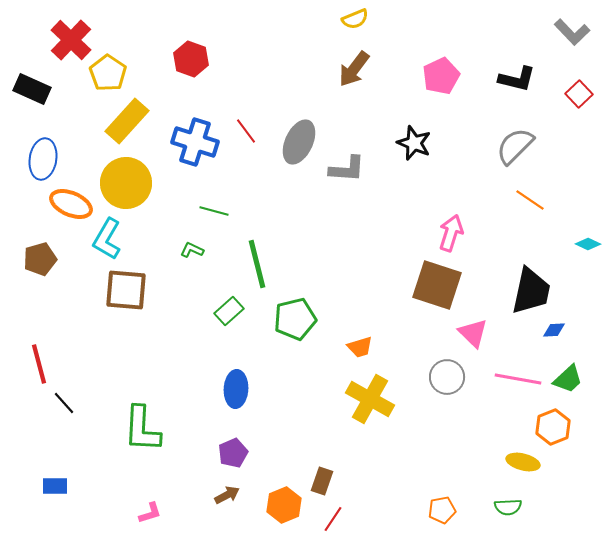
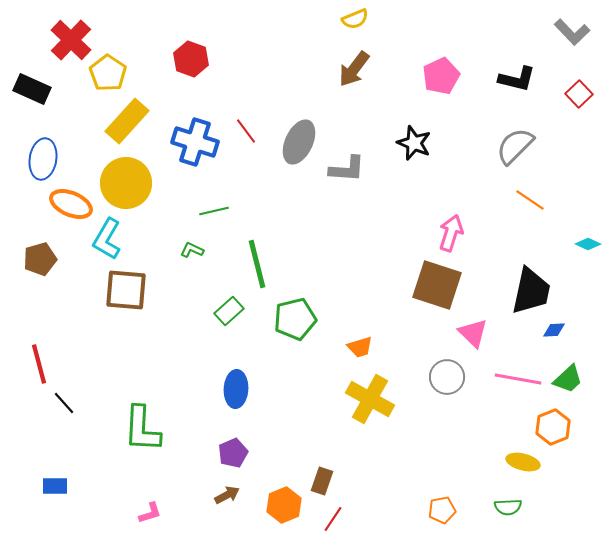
green line at (214, 211): rotated 28 degrees counterclockwise
